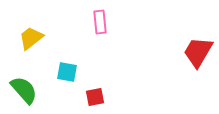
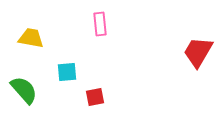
pink rectangle: moved 2 px down
yellow trapezoid: rotated 48 degrees clockwise
cyan square: rotated 15 degrees counterclockwise
